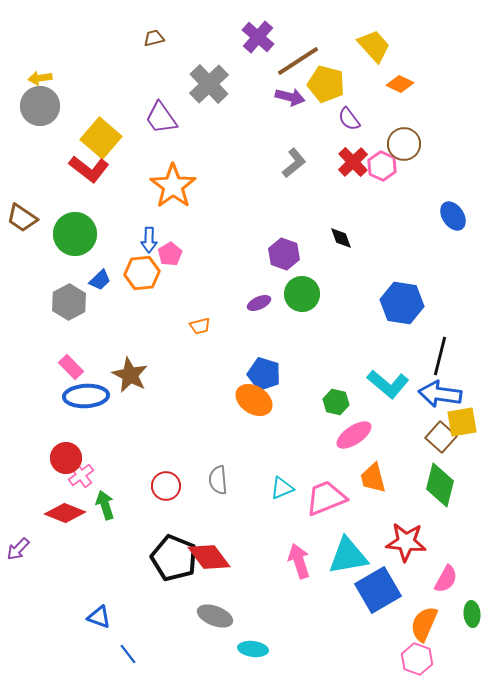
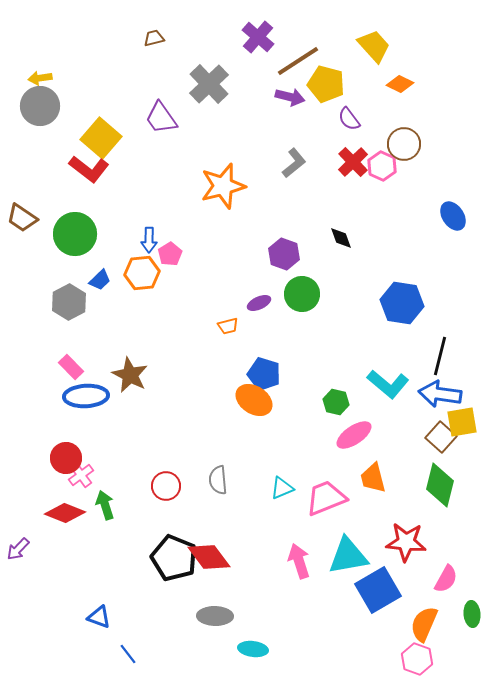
orange star at (173, 186): moved 50 px right; rotated 21 degrees clockwise
orange trapezoid at (200, 326): moved 28 px right
gray ellipse at (215, 616): rotated 20 degrees counterclockwise
